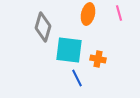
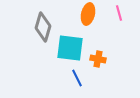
cyan square: moved 1 px right, 2 px up
